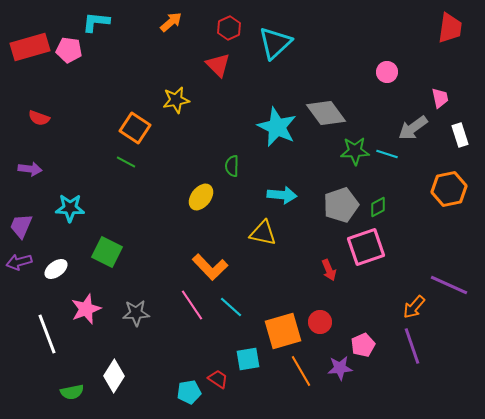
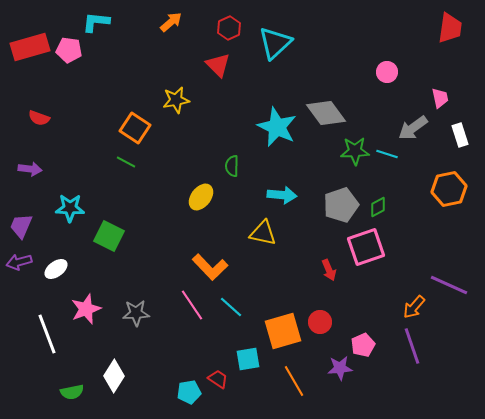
green square at (107, 252): moved 2 px right, 16 px up
orange line at (301, 371): moved 7 px left, 10 px down
